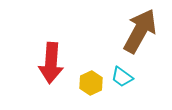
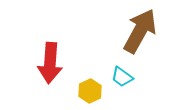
red arrow: moved 1 px left
yellow hexagon: moved 1 px left, 8 px down
